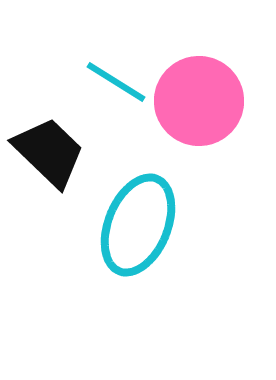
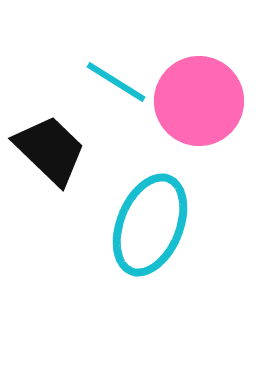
black trapezoid: moved 1 px right, 2 px up
cyan ellipse: moved 12 px right
